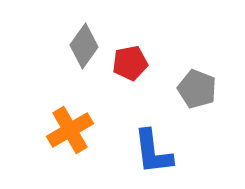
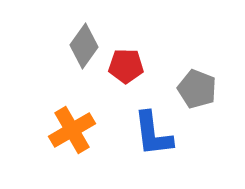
red pentagon: moved 4 px left, 3 px down; rotated 12 degrees clockwise
orange cross: moved 2 px right
blue L-shape: moved 18 px up
